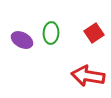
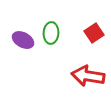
purple ellipse: moved 1 px right
